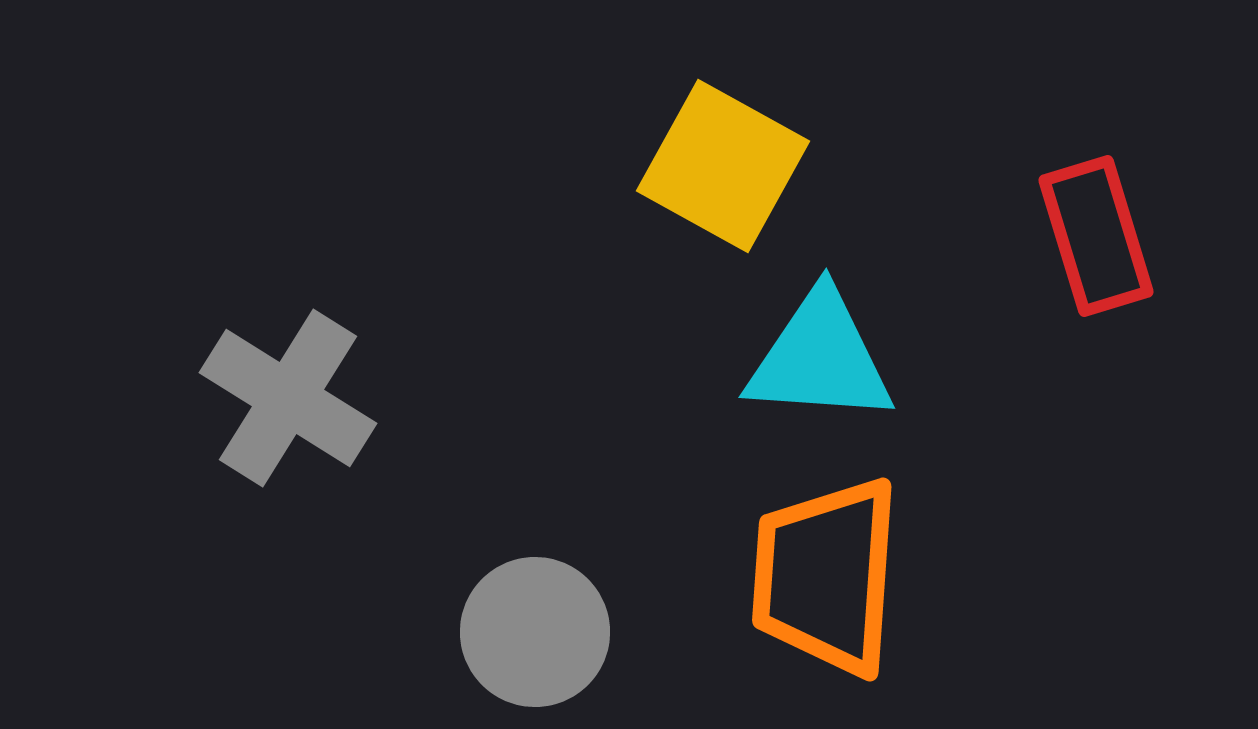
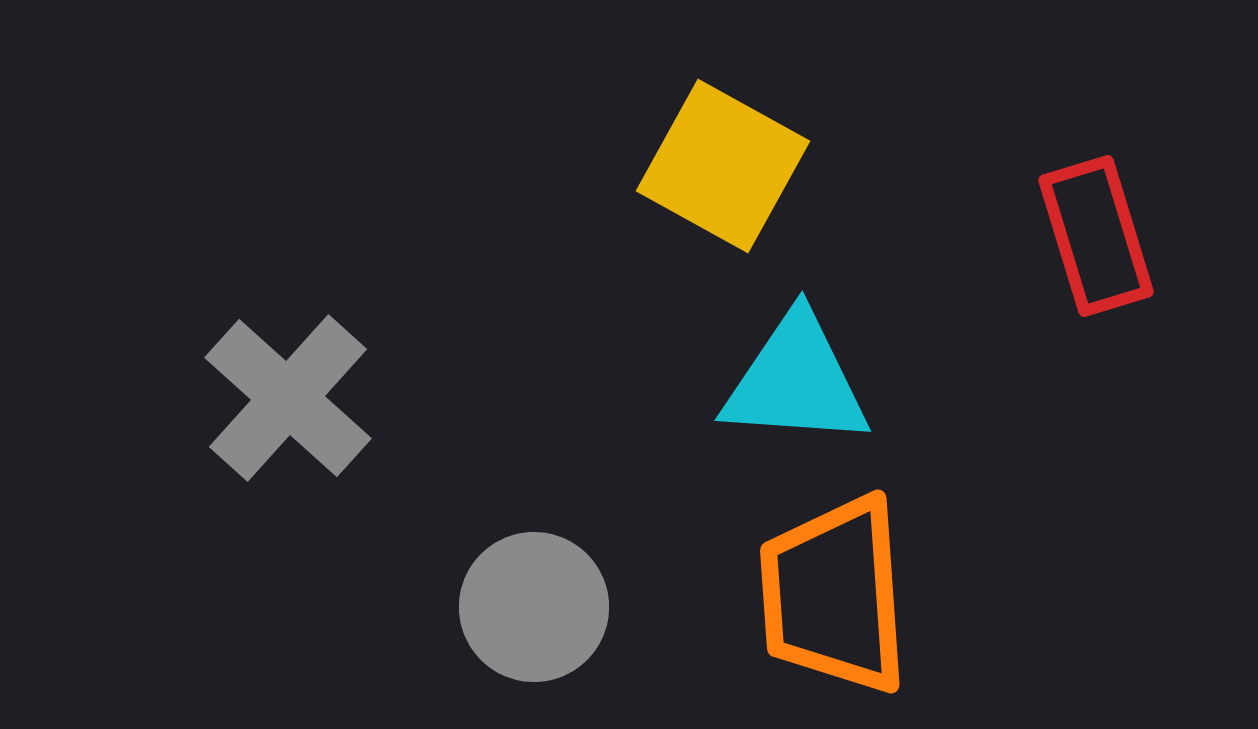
cyan triangle: moved 24 px left, 23 px down
gray cross: rotated 10 degrees clockwise
orange trapezoid: moved 8 px right, 19 px down; rotated 8 degrees counterclockwise
gray circle: moved 1 px left, 25 px up
